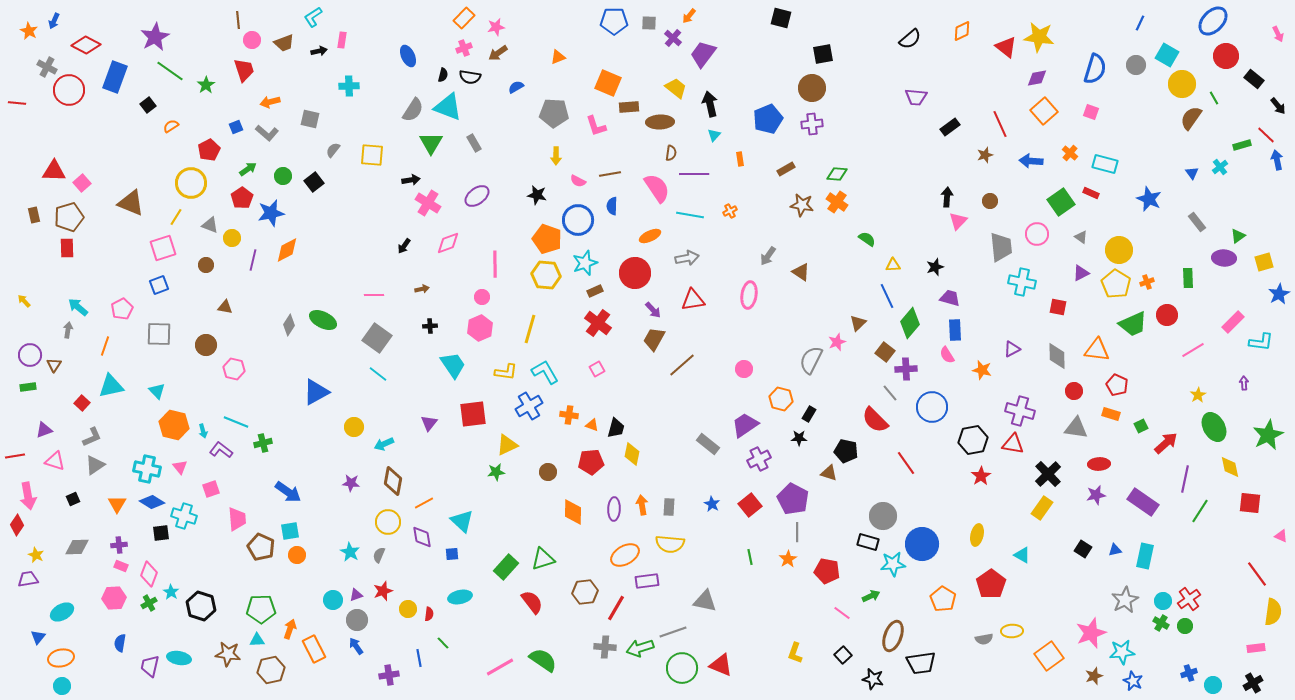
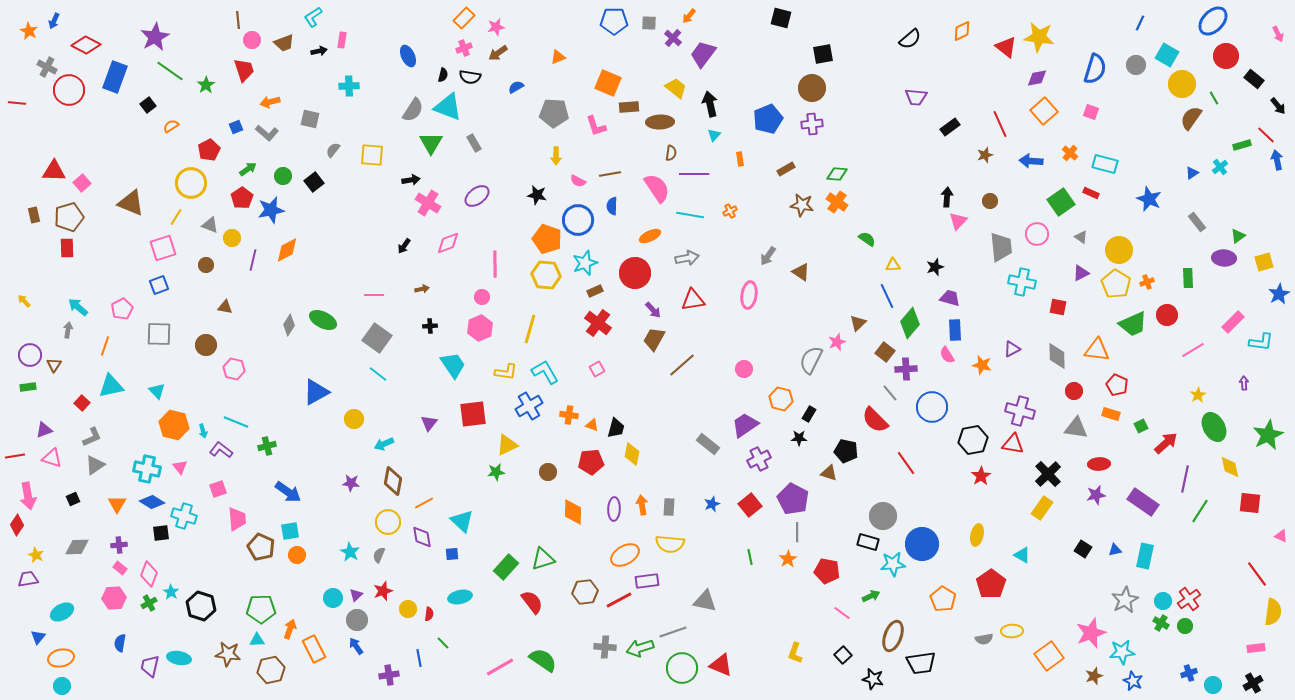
blue triangle at (1192, 173): rotated 32 degrees clockwise
blue star at (271, 213): moved 3 px up
orange star at (982, 370): moved 5 px up
yellow circle at (354, 427): moved 8 px up
green cross at (263, 443): moved 4 px right, 3 px down
pink triangle at (55, 461): moved 3 px left, 3 px up
pink square at (211, 489): moved 7 px right
blue star at (712, 504): rotated 21 degrees clockwise
pink rectangle at (121, 566): moved 1 px left, 2 px down; rotated 16 degrees clockwise
purple triangle at (356, 595): rotated 24 degrees counterclockwise
cyan circle at (333, 600): moved 2 px up
red line at (616, 608): moved 3 px right, 8 px up; rotated 32 degrees clockwise
